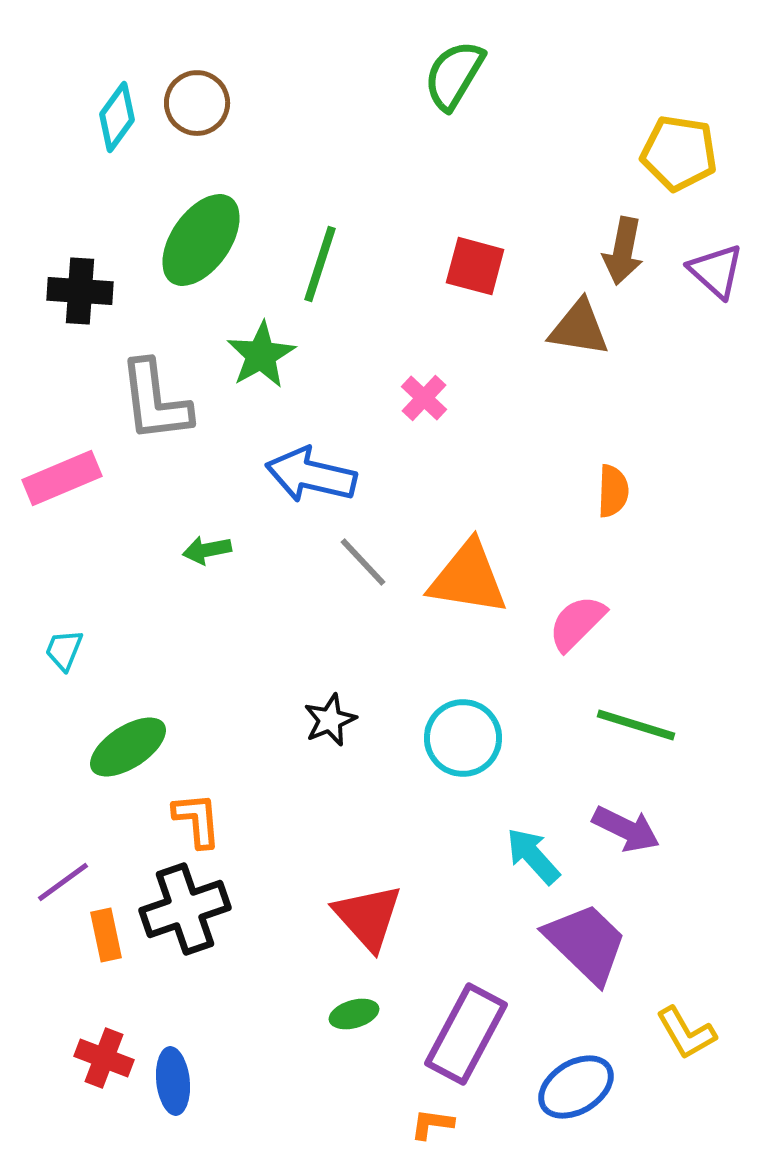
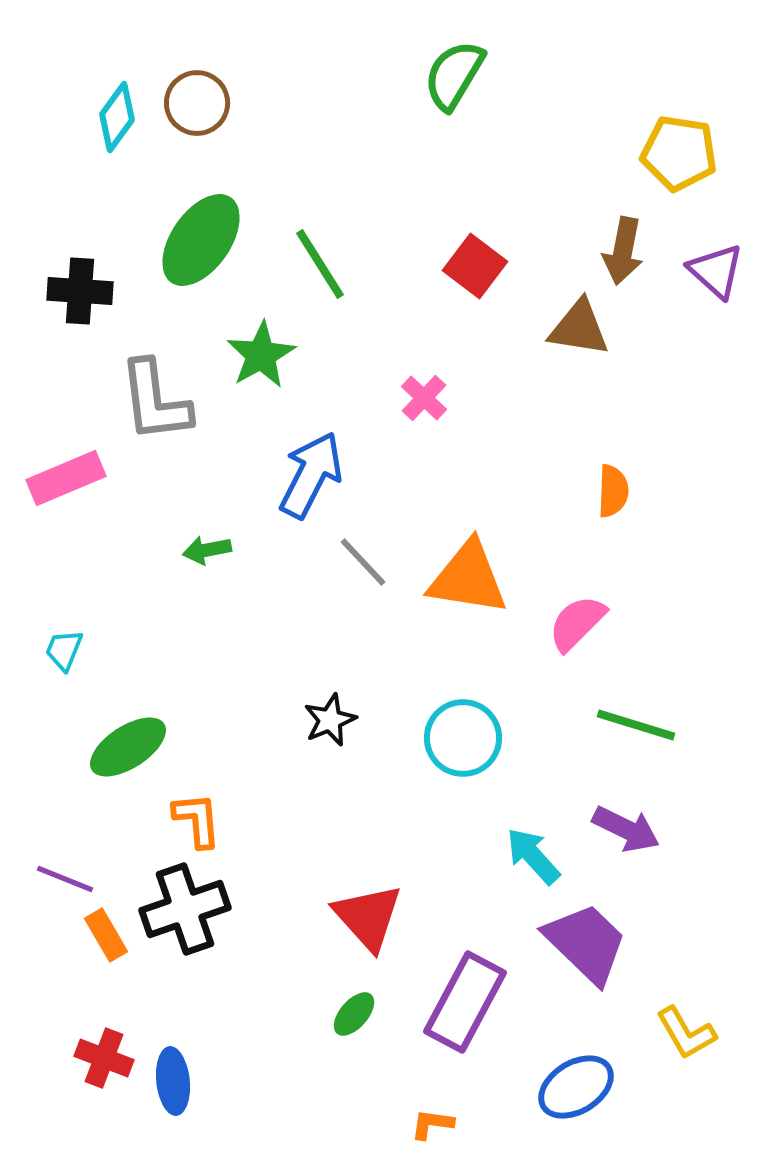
green line at (320, 264): rotated 50 degrees counterclockwise
red square at (475, 266): rotated 22 degrees clockwise
blue arrow at (311, 475): rotated 104 degrees clockwise
pink rectangle at (62, 478): moved 4 px right
purple line at (63, 882): moved 2 px right, 3 px up; rotated 58 degrees clockwise
orange rectangle at (106, 935): rotated 18 degrees counterclockwise
green ellipse at (354, 1014): rotated 33 degrees counterclockwise
purple rectangle at (466, 1034): moved 1 px left, 32 px up
